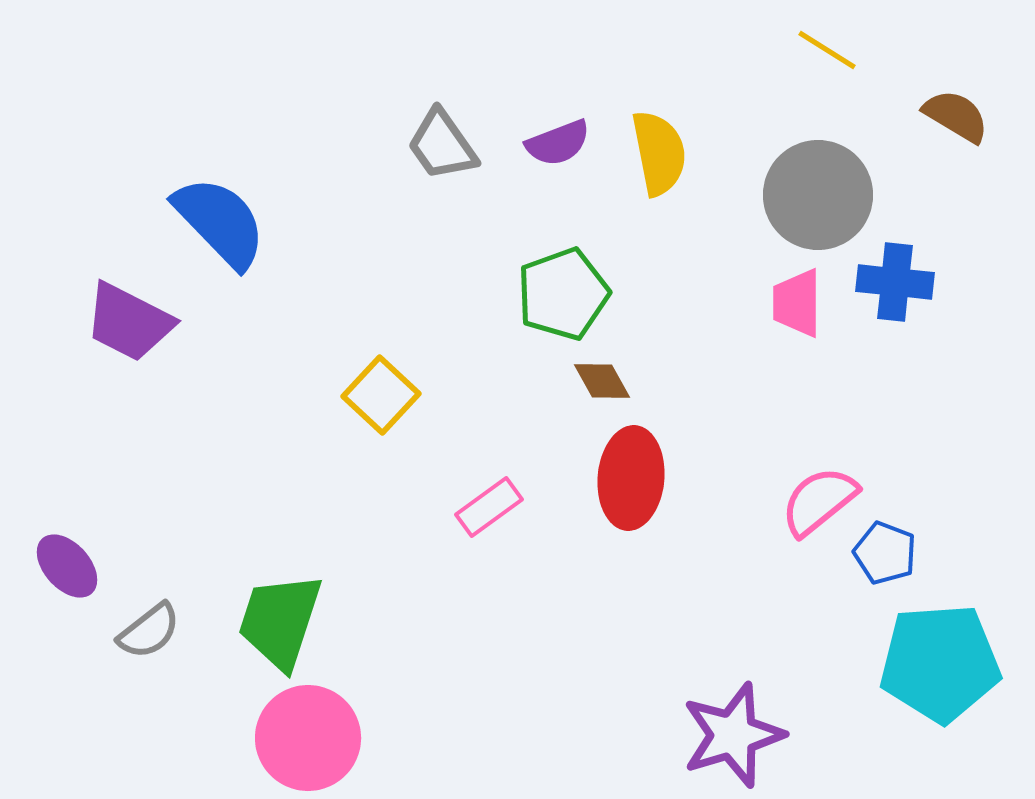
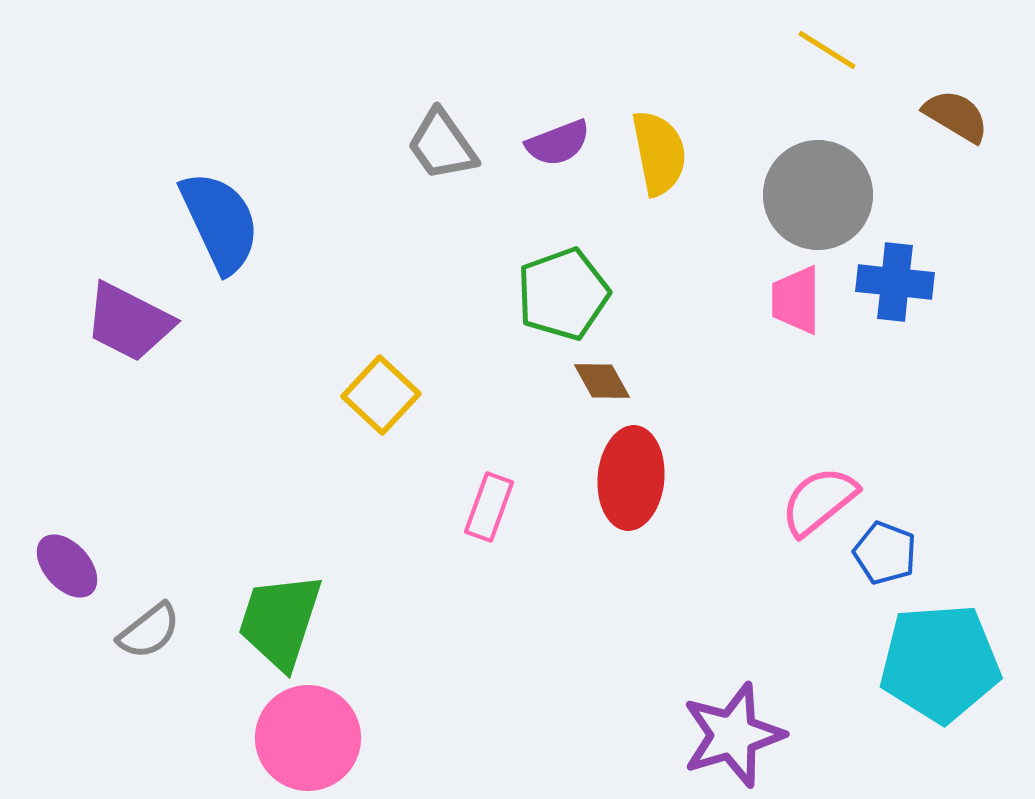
blue semicircle: rotated 19 degrees clockwise
pink trapezoid: moved 1 px left, 3 px up
pink rectangle: rotated 34 degrees counterclockwise
